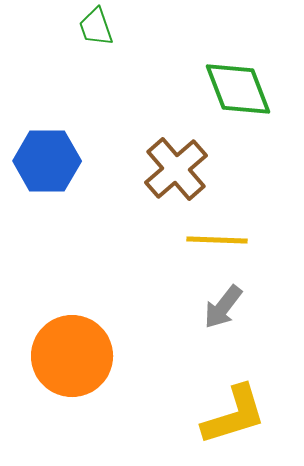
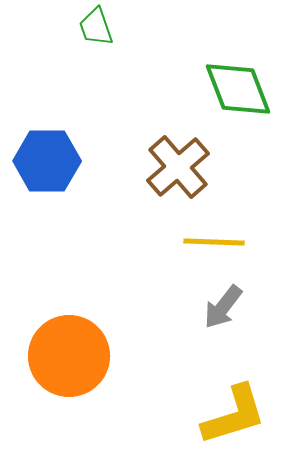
brown cross: moved 2 px right, 2 px up
yellow line: moved 3 px left, 2 px down
orange circle: moved 3 px left
